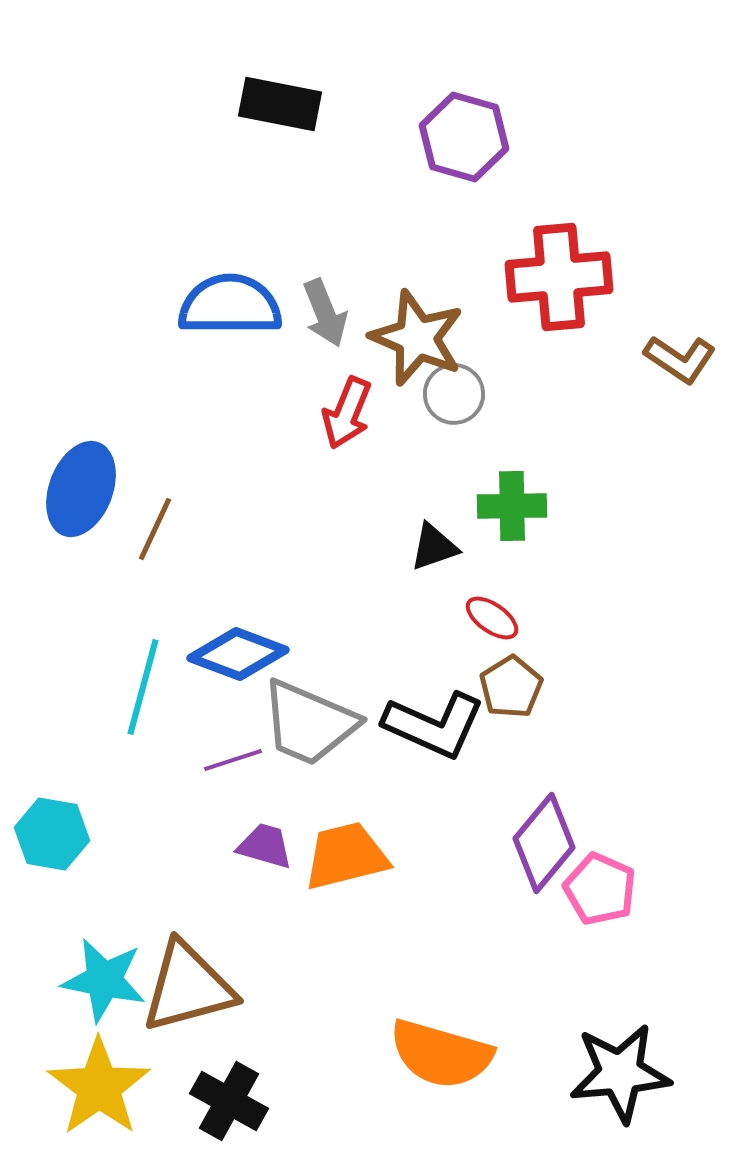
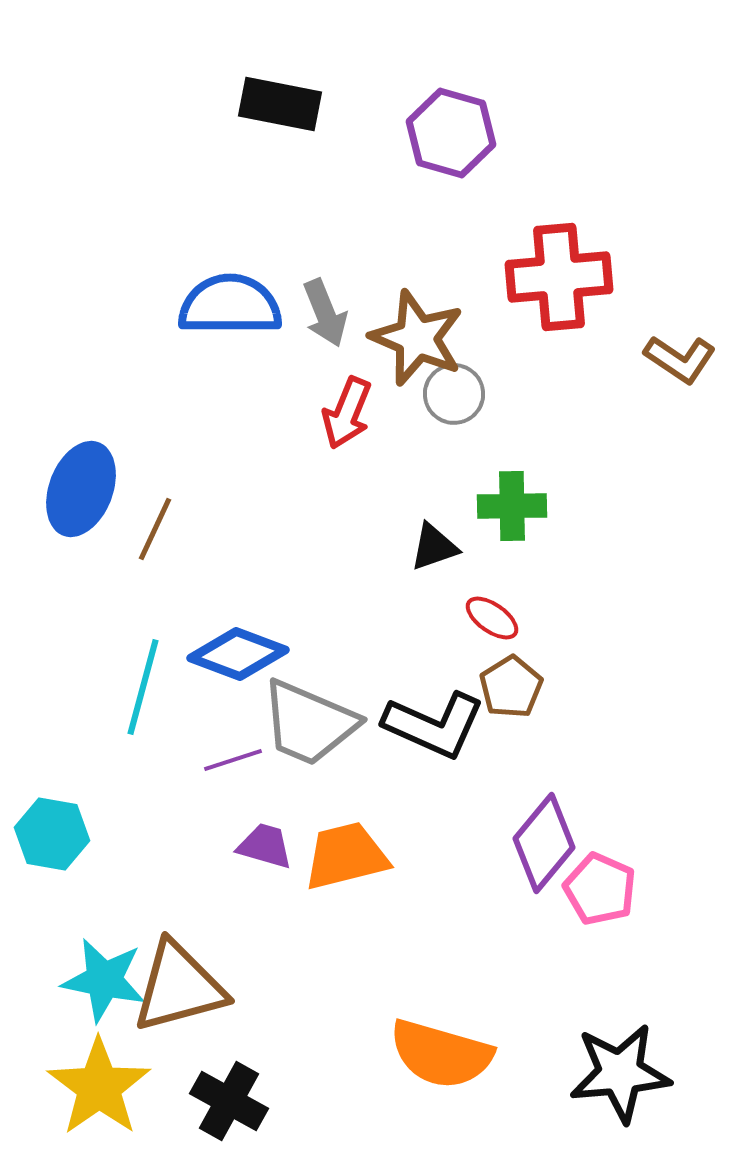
purple hexagon: moved 13 px left, 4 px up
brown triangle: moved 9 px left
